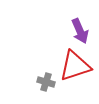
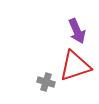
purple arrow: moved 3 px left
